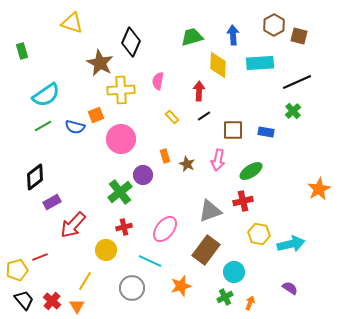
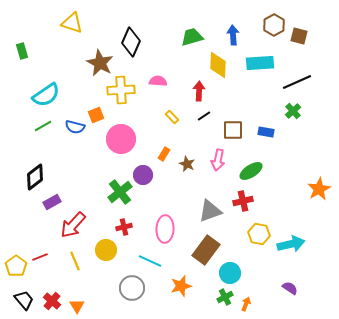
pink semicircle at (158, 81): rotated 84 degrees clockwise
orange rectangle at (165, 156): moved 1 px left, 2 px up; rotated 48 degrees clockwise
pink ellipse at (165, 229): rotated 36 degrees counterclockwise
yellow pentagon at (17, 270): moved 1 px left, 4 px up; rotated 20 degrees counterclockwise
cyan circle at (234, 272): moved 4 px left, 1 px down
yellow line at (85, 281): moved 10 px left, 20 px up; rotated 54 degrees counterclockwise
orange arrow at (250, 303): moved 4 px left, 1 px down
